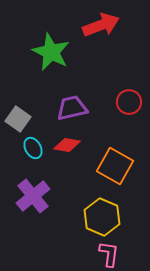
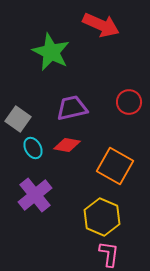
red arrow: rotated 45 degrees clockwise
purple cross: moved 2 px right, 1 px up
